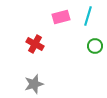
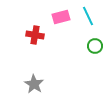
cyan line: rotated 42 degrees counterclockwise
red cross: moved 9 px up; rotated 18 degrees counterclockwise
gray star: rotated 24 degrees counterclockwise
